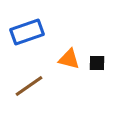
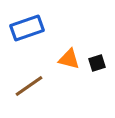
blue rectangle: moved 4 px up
black square: rotated 18 degrees counterclockwise
